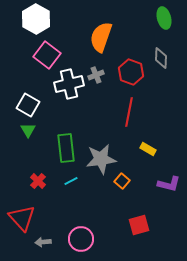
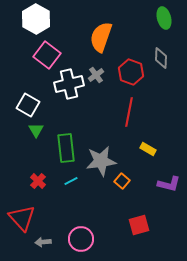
gray cross: rotated 14 degrees counterclockwise
green triangle: moved 8 px right
gray star: moved 2 px down
